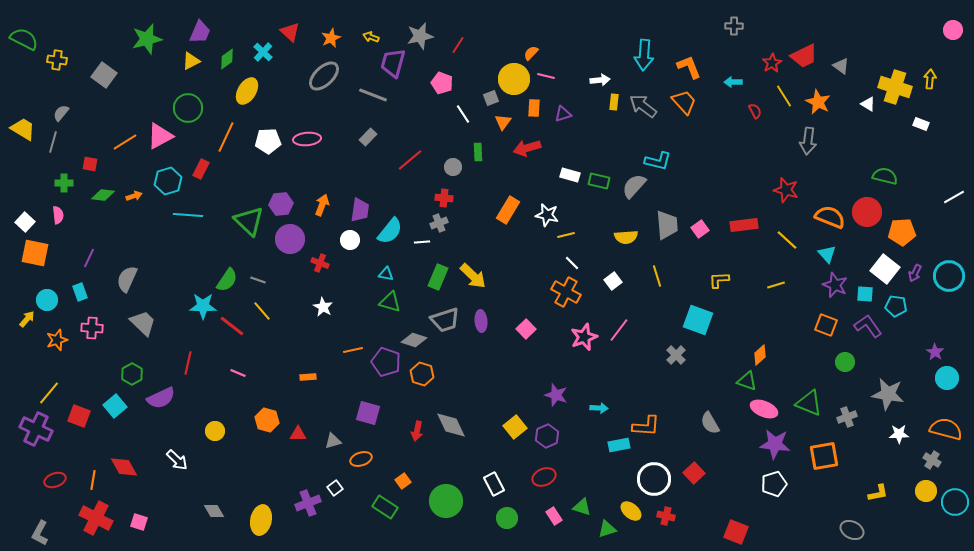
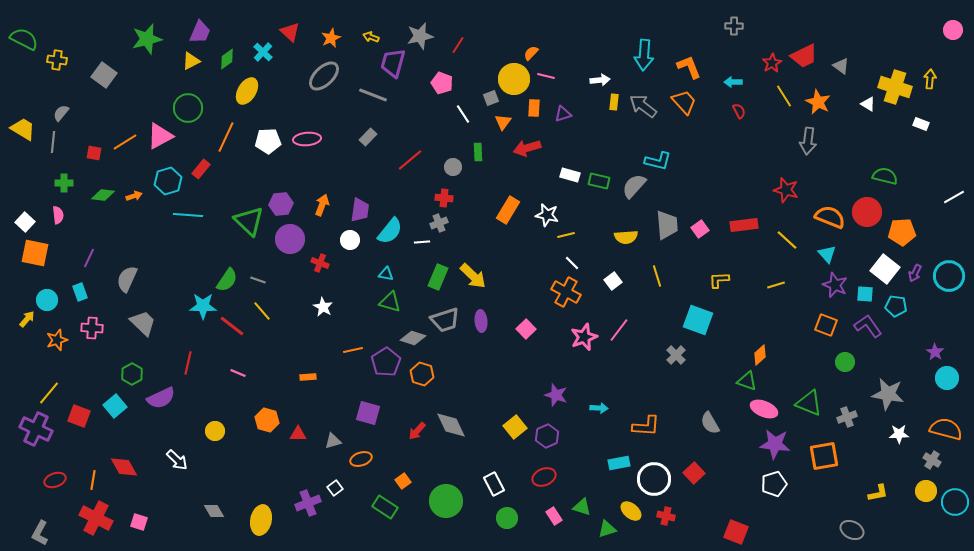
red semicircle at (755, 111): moved 16 px left
gray line at (53, 142): rotated 10 degrees counterclockwise
red square at (90, 164): moved 4 px right, 11 px up
red rectangle at (201, 169): rotated 12 degrees clockwise
gray diamond at (414, 340): moved 1 px left, 2 px up
purple pentagon at (386, 362): rotated 20 degrees clockwise
red arrow at (417, 431): rotated 30 degrees clockwise
cyan rectangle at (619, 445): moved 18 px down
